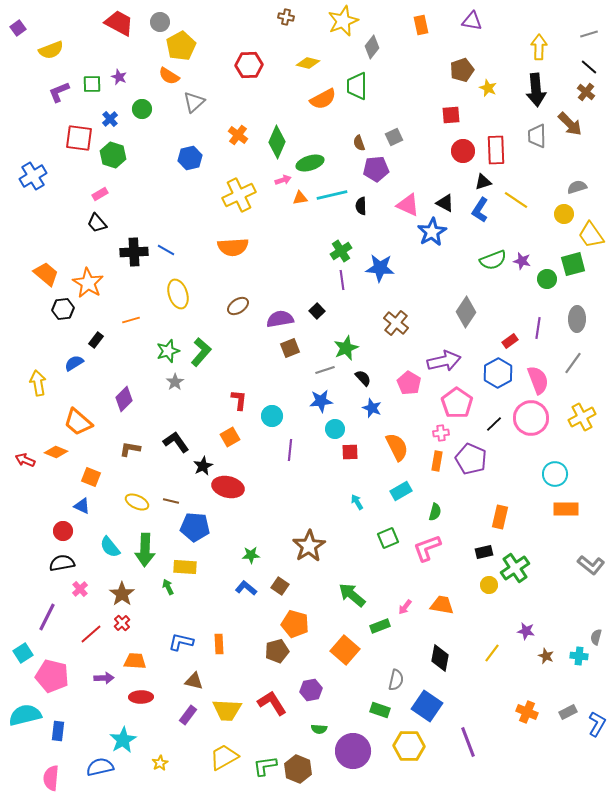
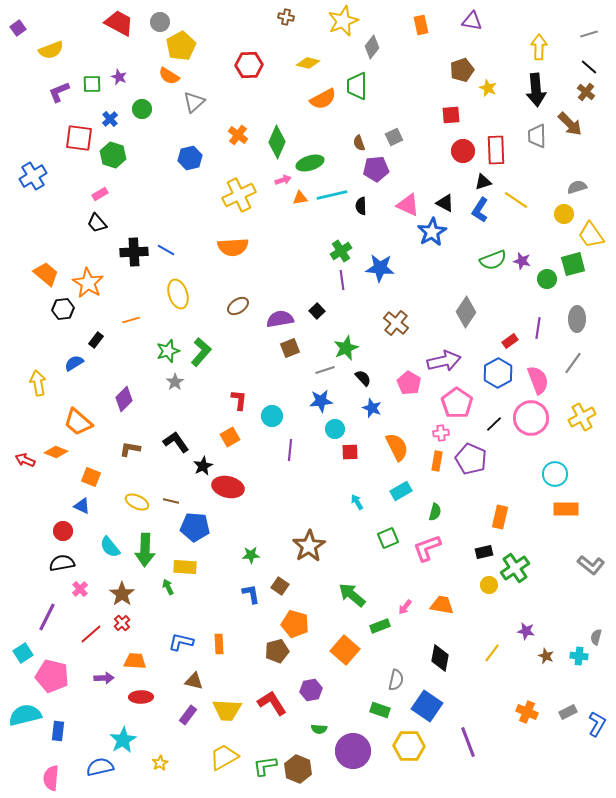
blue L-shape at (246, 588): moved 5 px right, 6 px down; rotated 40 degrees clockwise
